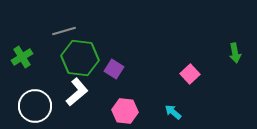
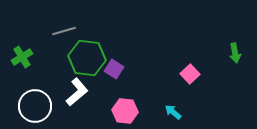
green hexagon: moved 7 px right
